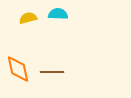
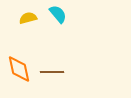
cyan semicircle: rotated 48 degrees clockwise
orange diamond: moved 1 px right
